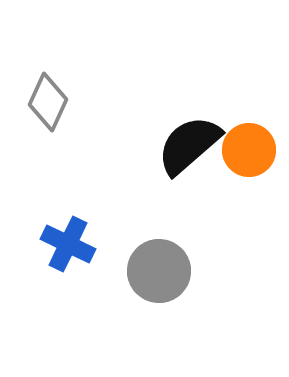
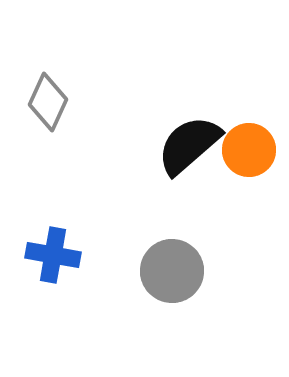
blue cross: moved 15 px left, 11 px down; rotated 16 degrees counterclockwise
gray circle: moved 13 px right
